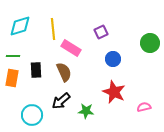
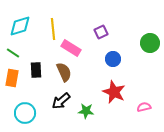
green line: moved 3 px up; rotated 32 degrees clockwise
cyan circle: moved 7 px left, 2 px up
